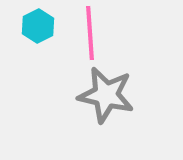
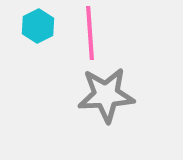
gray star: rotated 16 degrees counterclockwise
